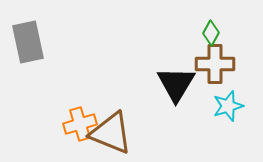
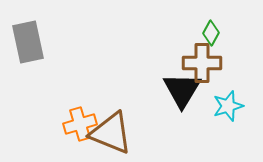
brown cross: moved 13 px left, 1 px up
black triangle: moved 6 px right, 6 px down
